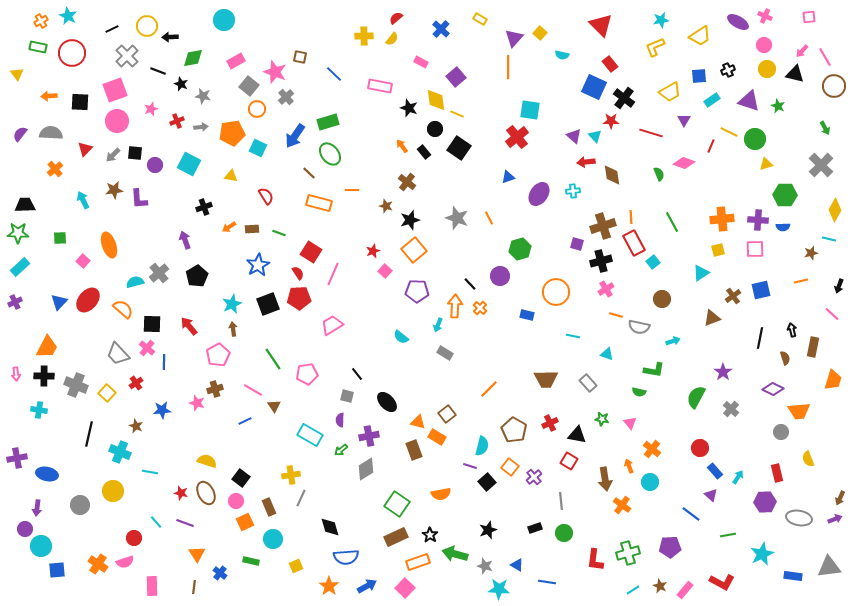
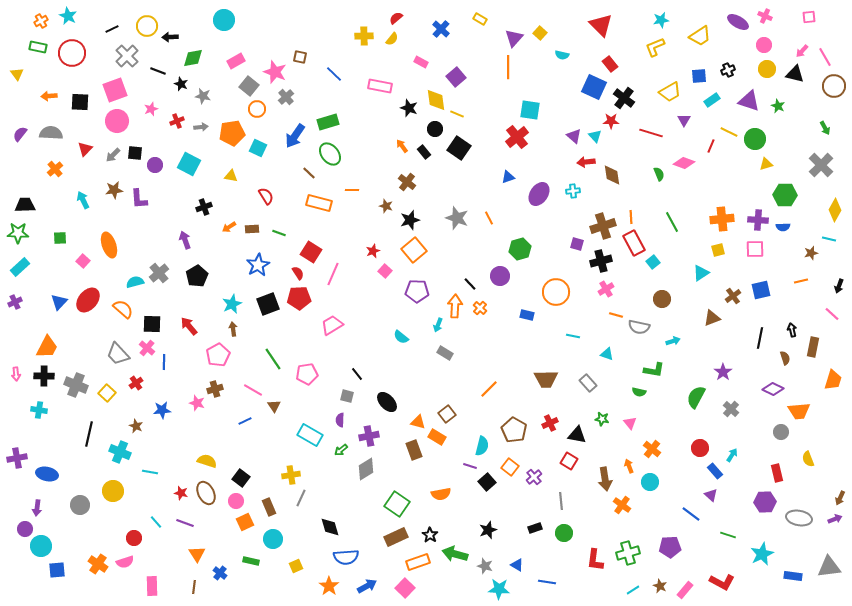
cyan arrow at (738, 477): moved 6 px left, 22 px up
green line at (728, 535): rotated 28 degrees clockwise
